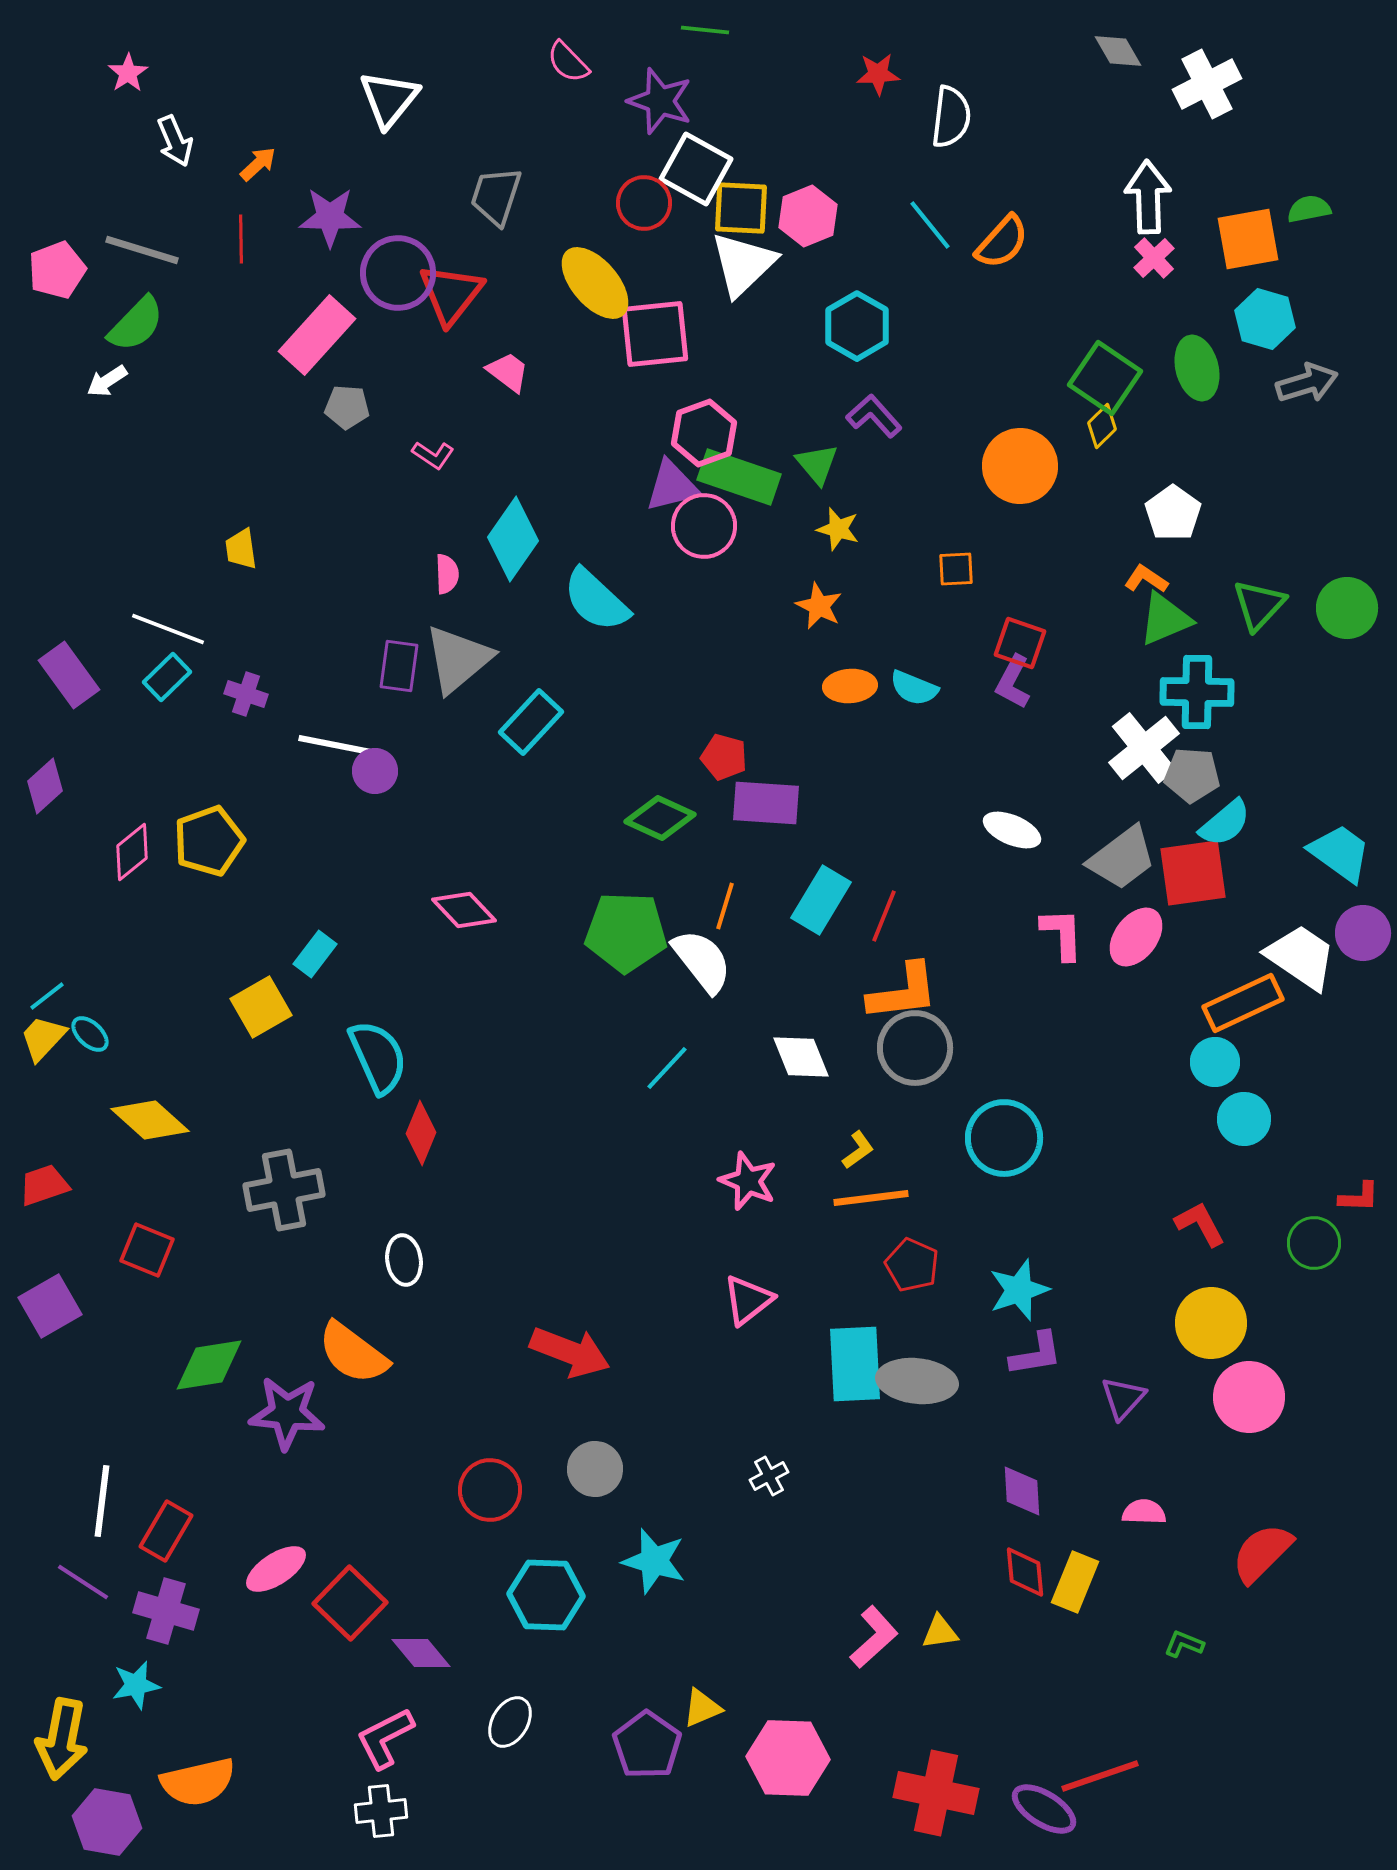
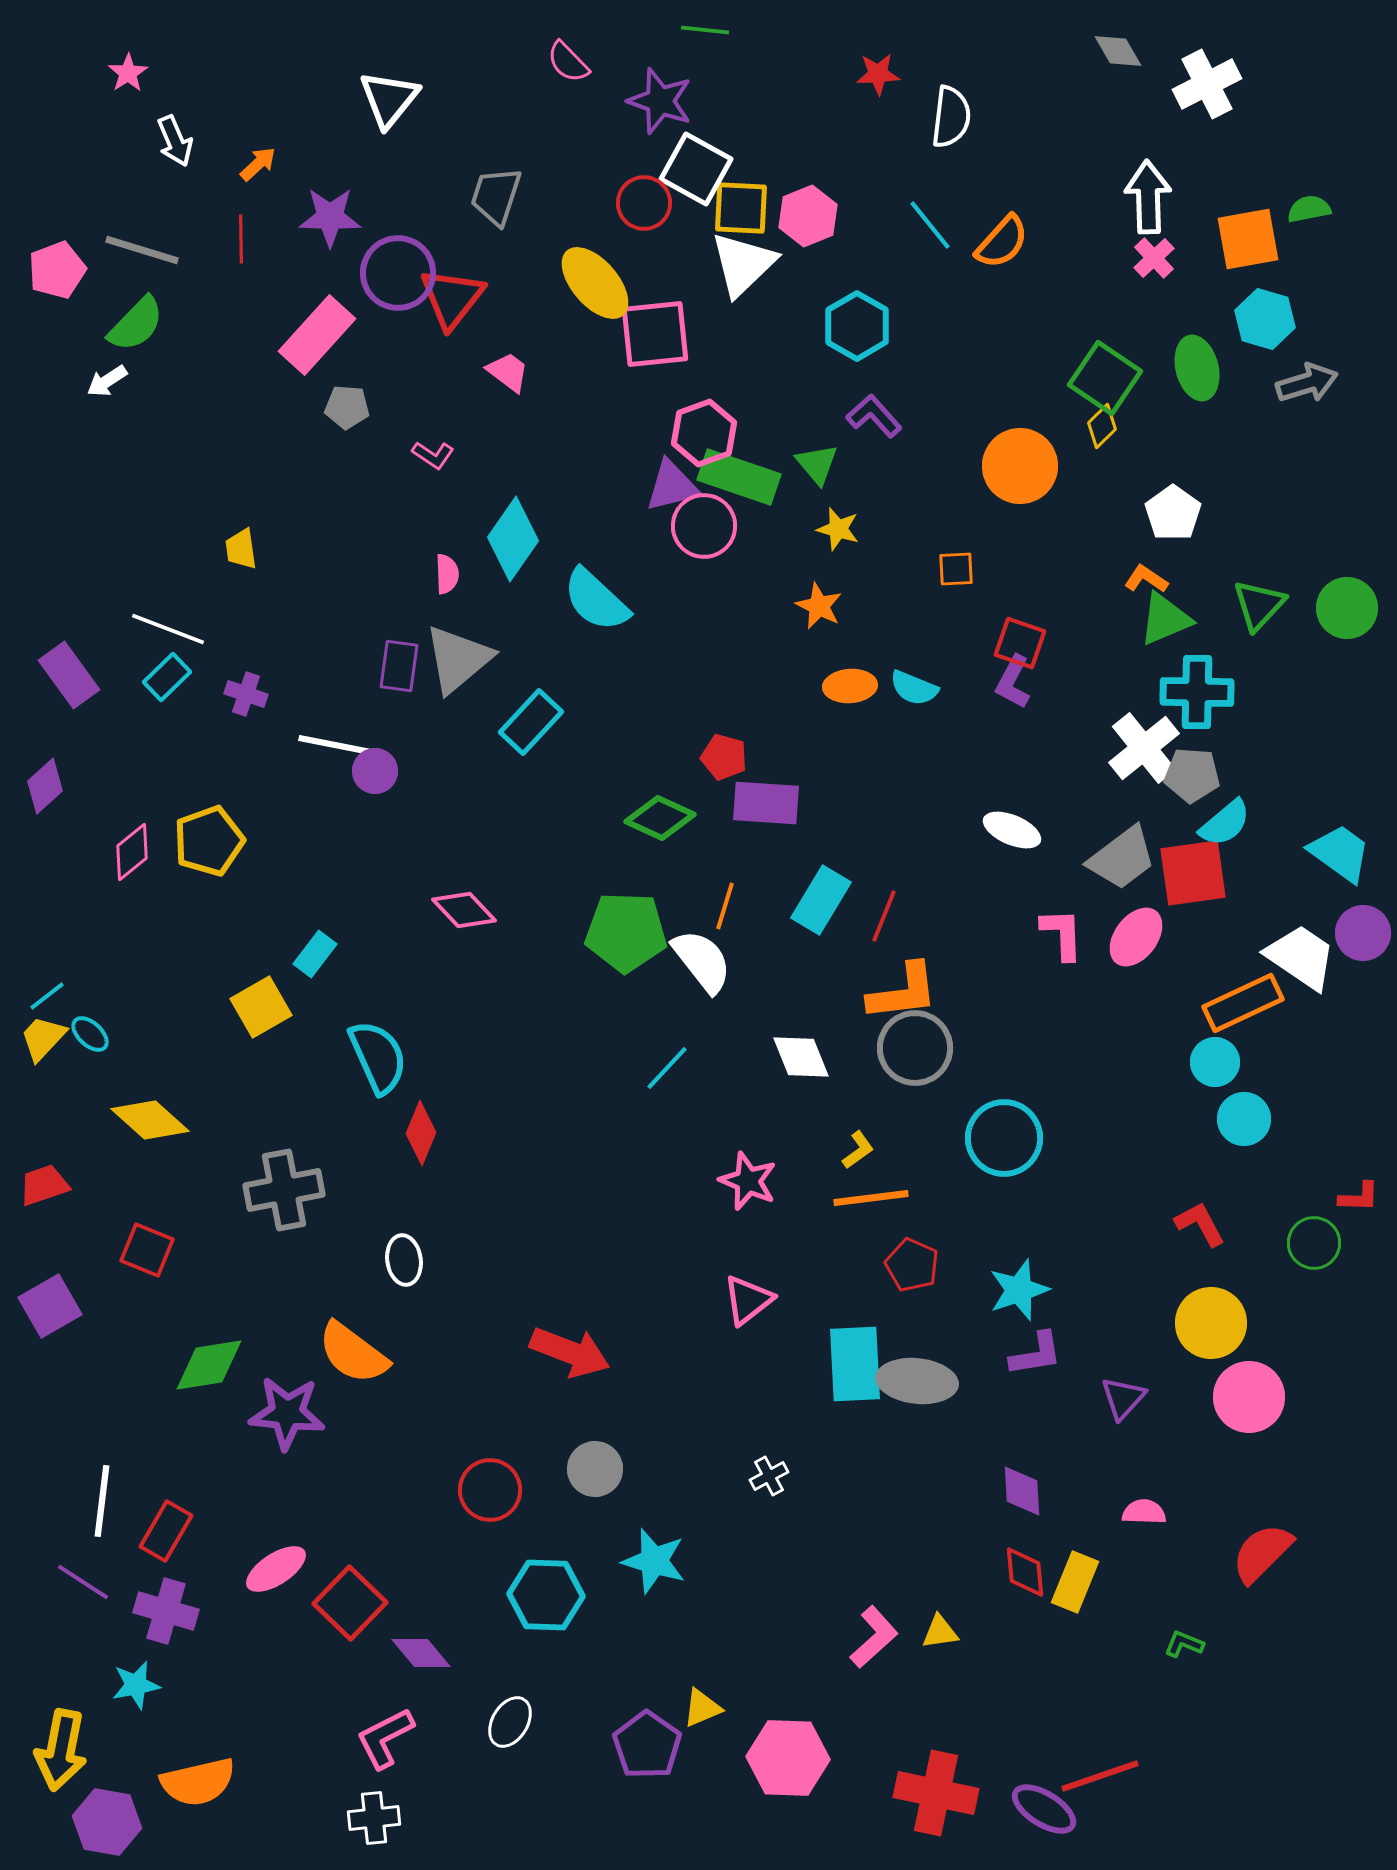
red triangle at (451, 294): moved 1 px right, 4 px down
yellow arrow at (62, 1739): moved 1 px left, 11 px down
white cross at (381, 1811): moved 7 px left, 7 px down
